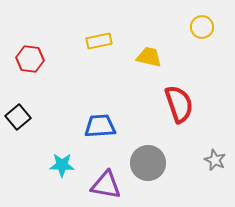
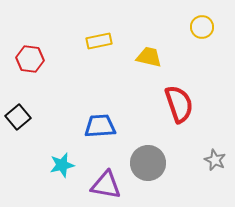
cyan star: rotated 15 degrees counterclockwise
